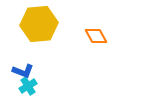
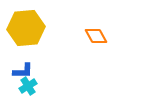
yellow hexagon: moved 13 px left, 4 px down
blue L-shape: rotated 20 degrees counterclockwise
